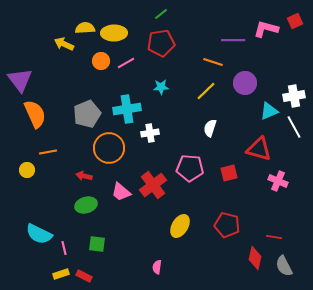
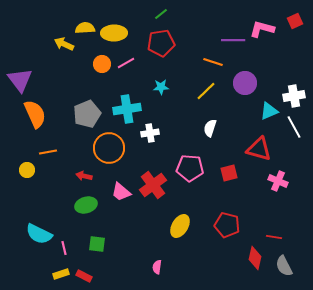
pink L-shape at (266, 29): moved 4 px left
orange circle at (101, 61): moved 1 px right, 3 px down
